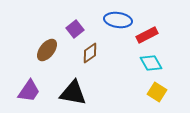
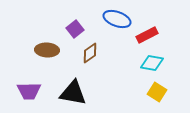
blue ellipse: moved 1 px left, 1 px up; rotated 12 degrees clockwise
brown ellipse: rotated 55 degrees clockwise
cyan diamond: moved 1 px right; rotated 50 degrees counterclockwise
purple trapezoid: rotated 55 degrees clockwise
